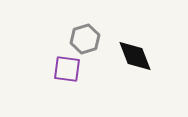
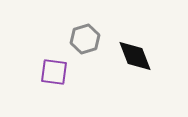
purple square: moved 13 px left, 3 px down
